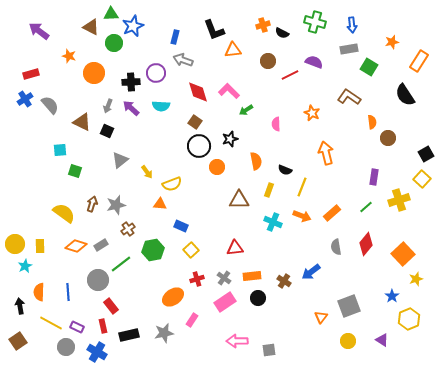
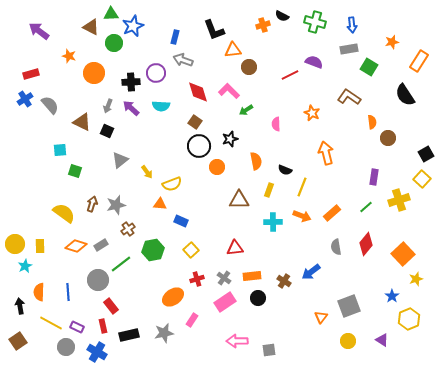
black semicircle at (282, 33): moved 17 px up
brown circle at (268, 61): moved 19 px left, 6 px down
cyan cross at (273, 222): rotated 24 degrees counterclockwise
blue rectangle at (181, 226): moved 5 px up
